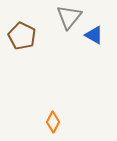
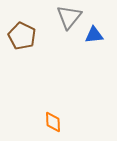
blue triangle: rotated 36 degrees counterclockwise
orange diamond: rotated 30 degrees counterclockwise
